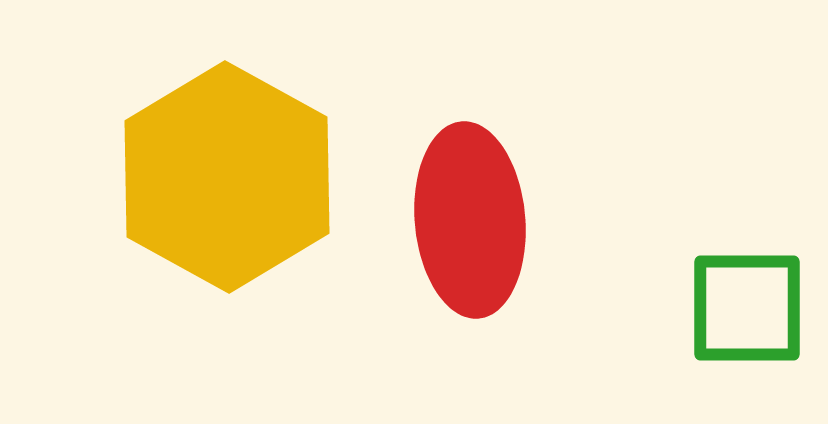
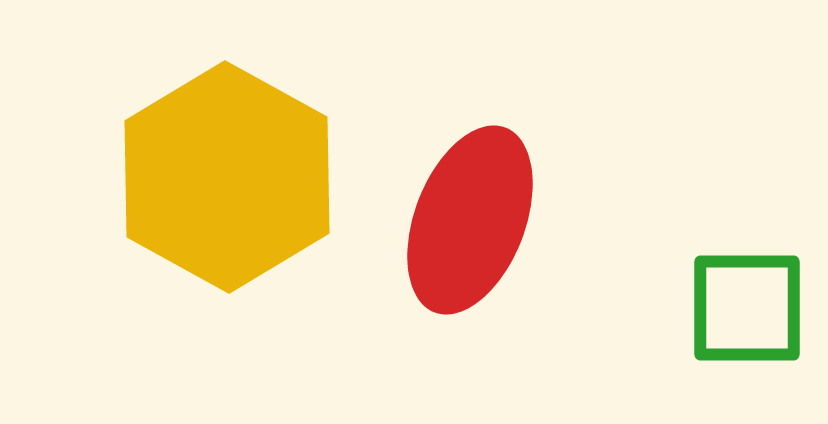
red ellipse: rotated 26 degrees clockwise
